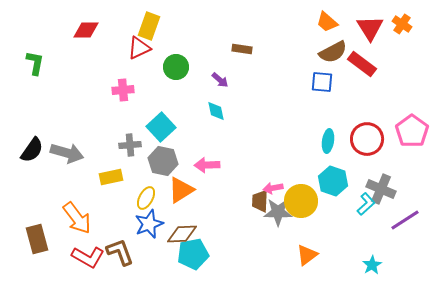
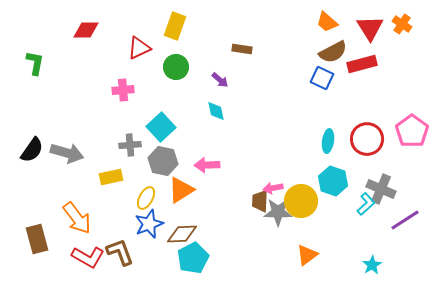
yellow rectangle at (149, 26): moved 26 px right
red rectangle at (362, 64): rotated 52 degrees counterclockwise
blue square at (322, 82): moved 4 px up; rotated 20 degrees clockwise
cyan pentagon at (193, 254): moved 4 px down; rotated 16 degrees counterclockwise
